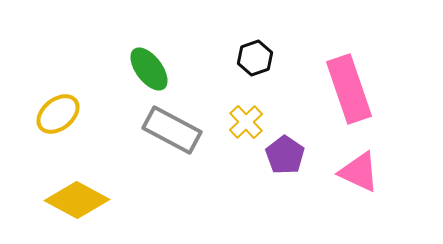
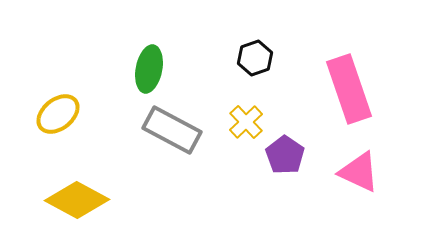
green ellipse: rotated 48 degrees clockwise
